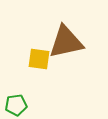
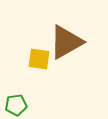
brown triangle: rotated 18 degrees counterclockwise
